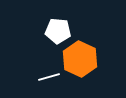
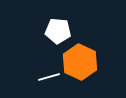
orange hexagon: moved 3 px down
